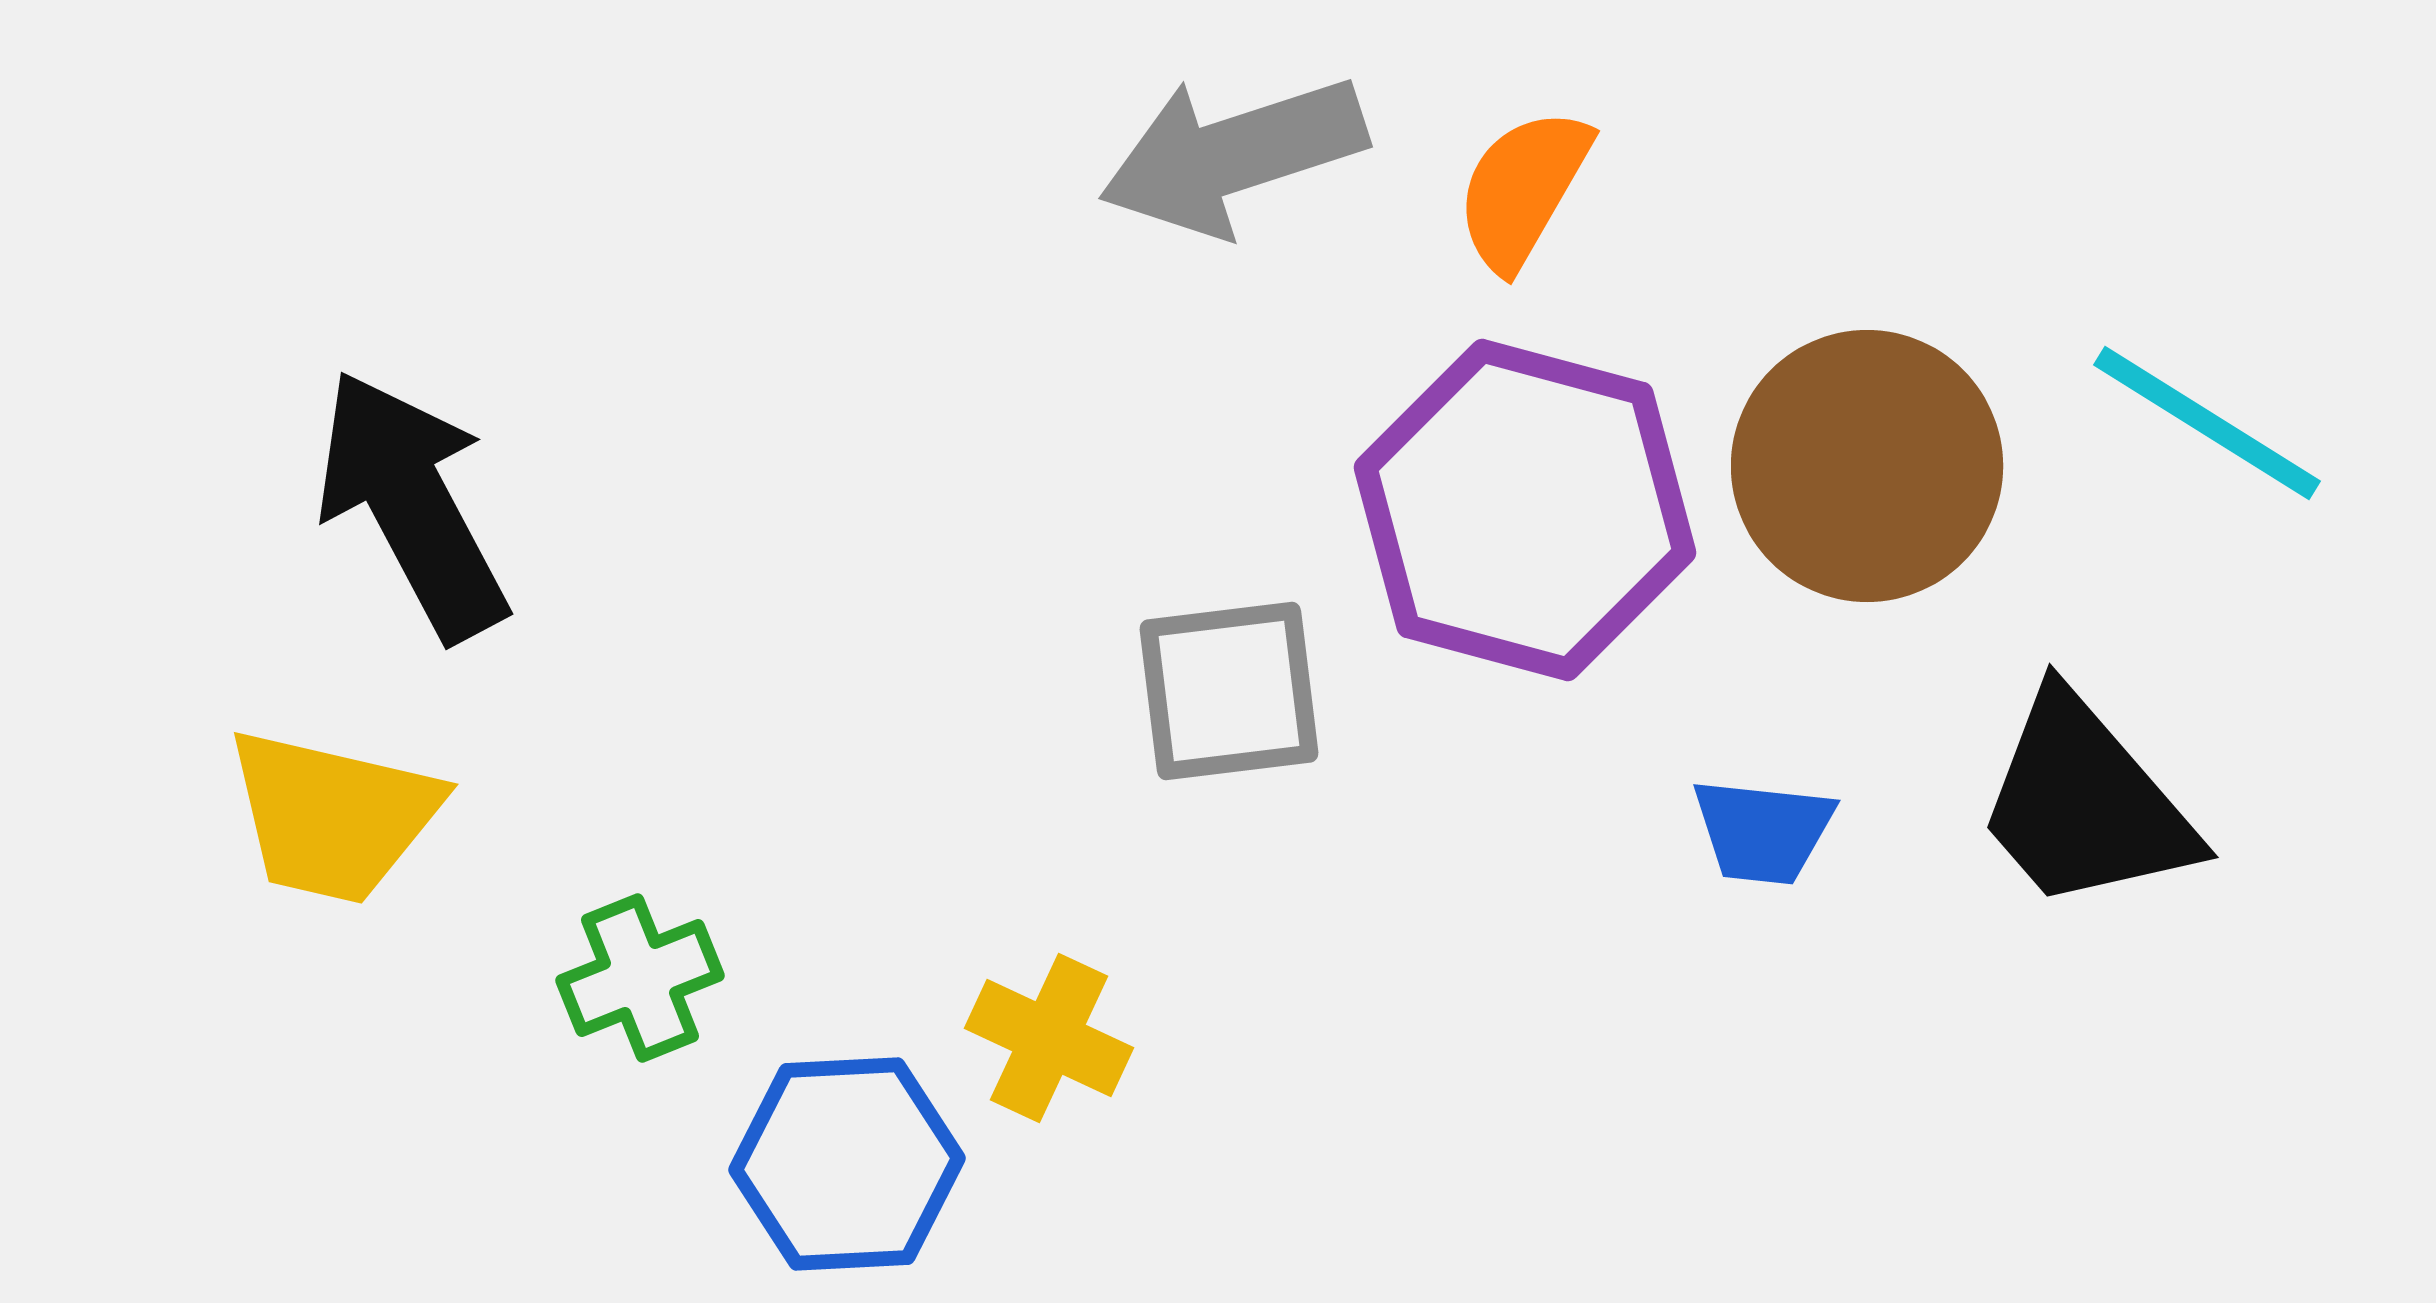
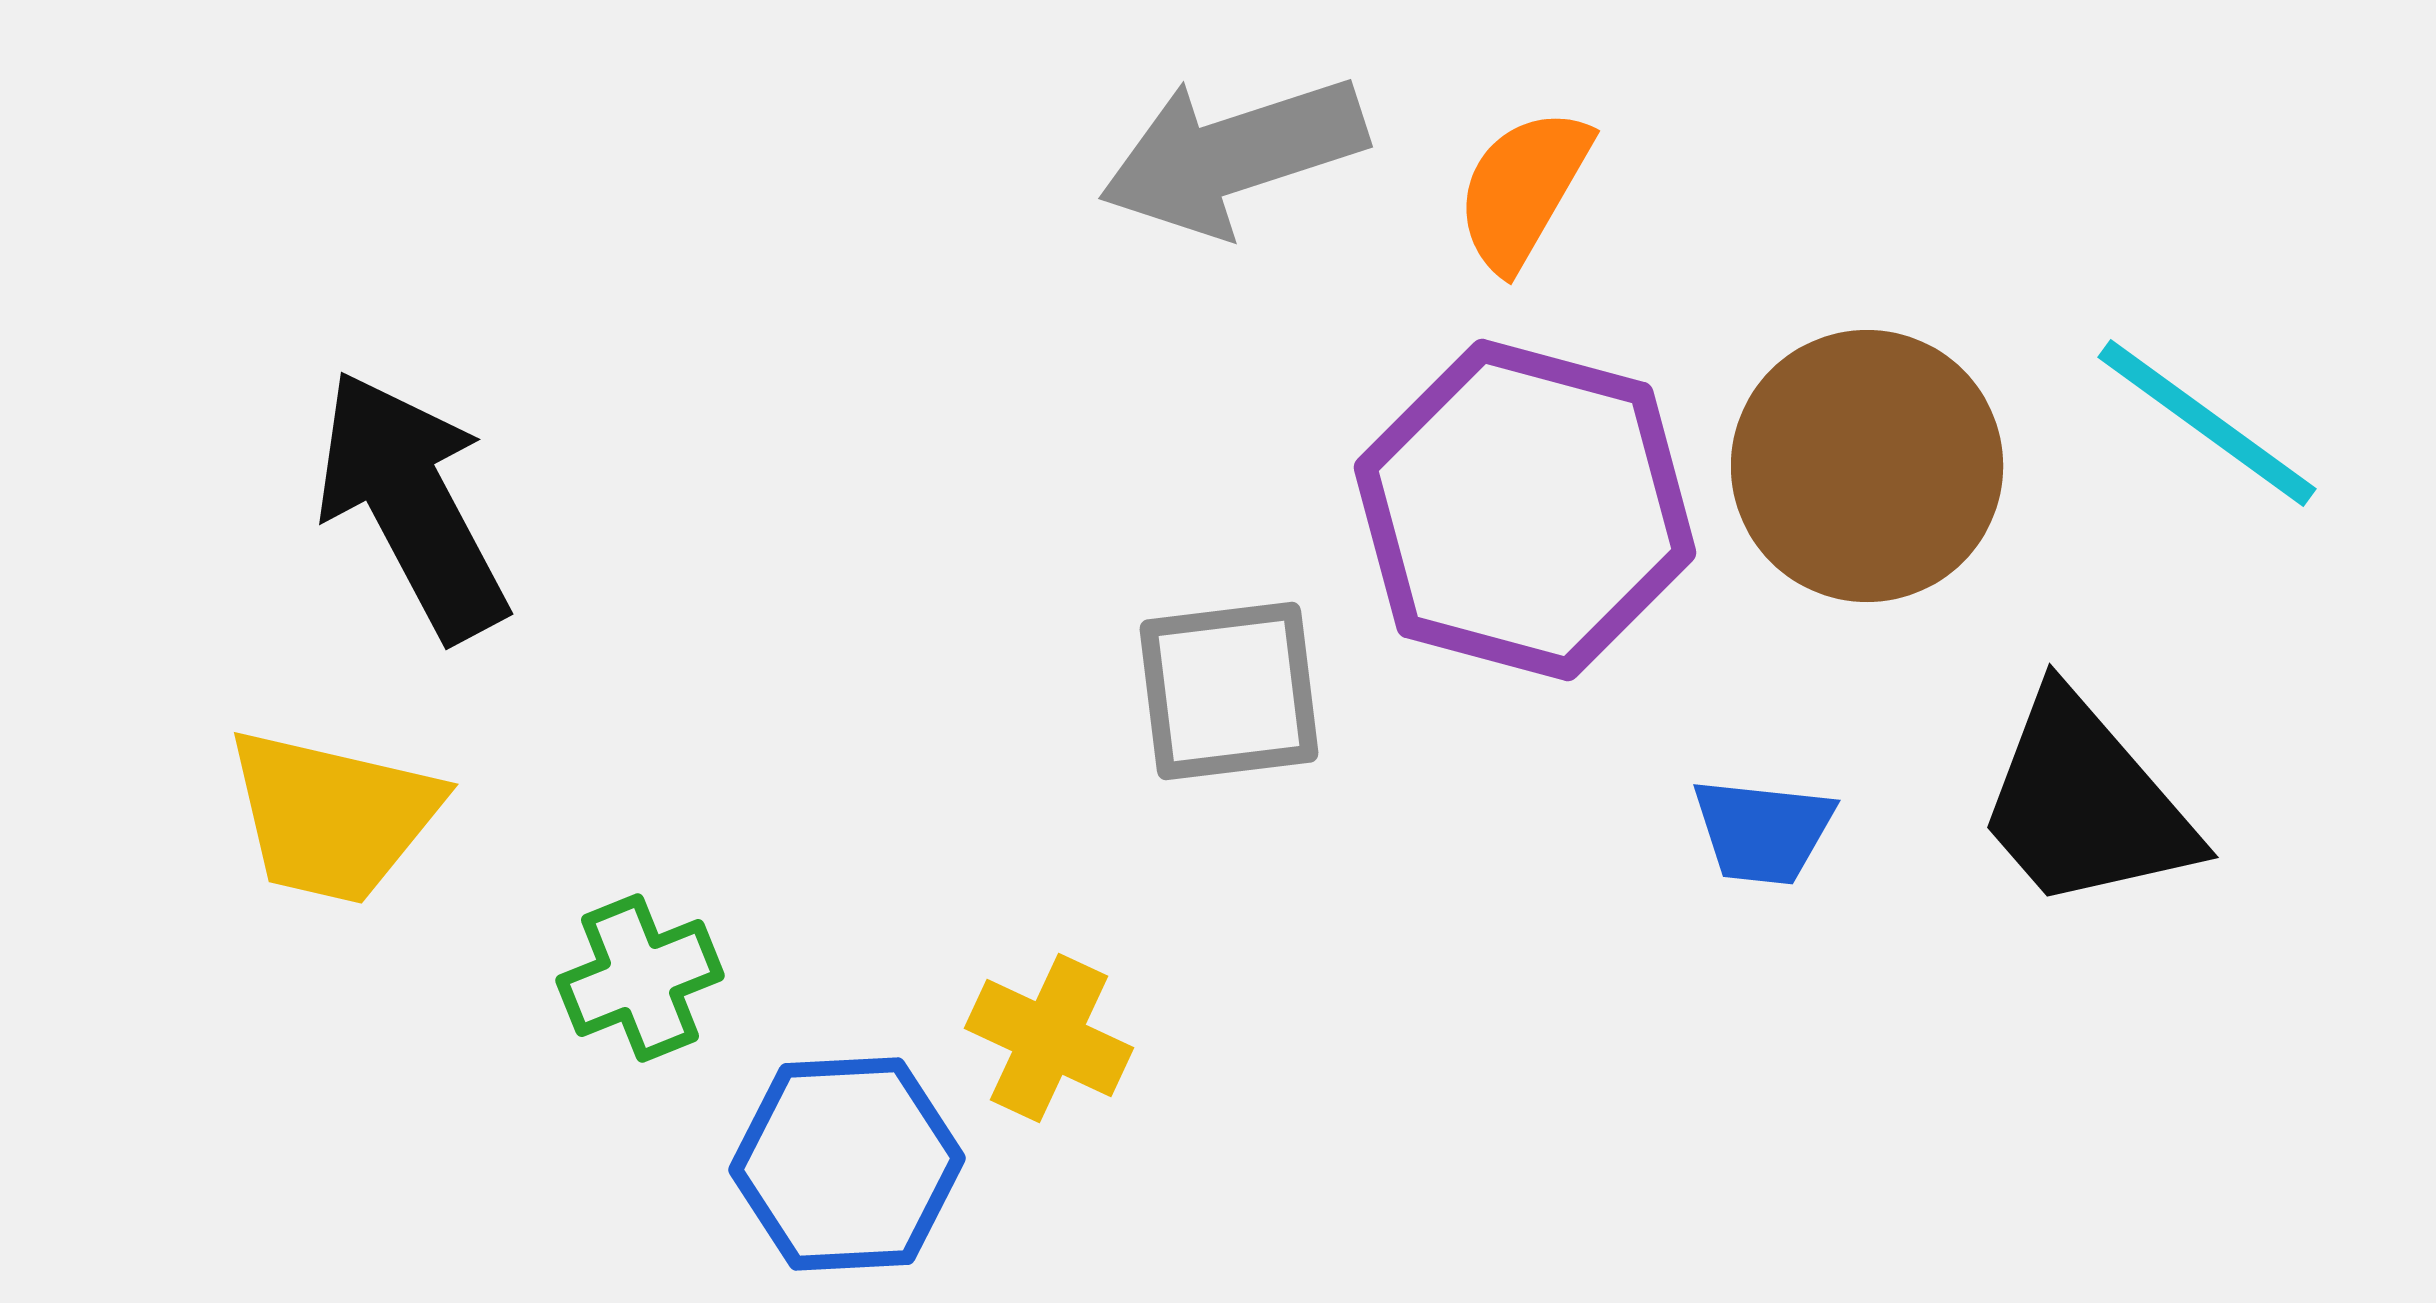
cyan line: rotated 4 degrees clockwise
